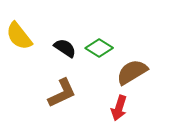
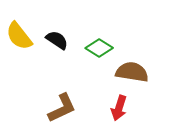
black semicircle: moved 8 px left, 8 px up
brown semicircle: rotated 40 degrees clockwise
brown L-shape: moved 15 px down
